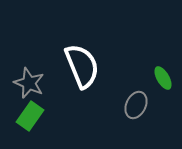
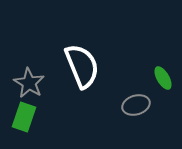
gray star: rotated 8 degrees clockwise
gray ellipse: rotated 48 degrees clockwise
green rectangle: moved 6 px left, 1 px down; rotated 16 degrees counterclockwise
